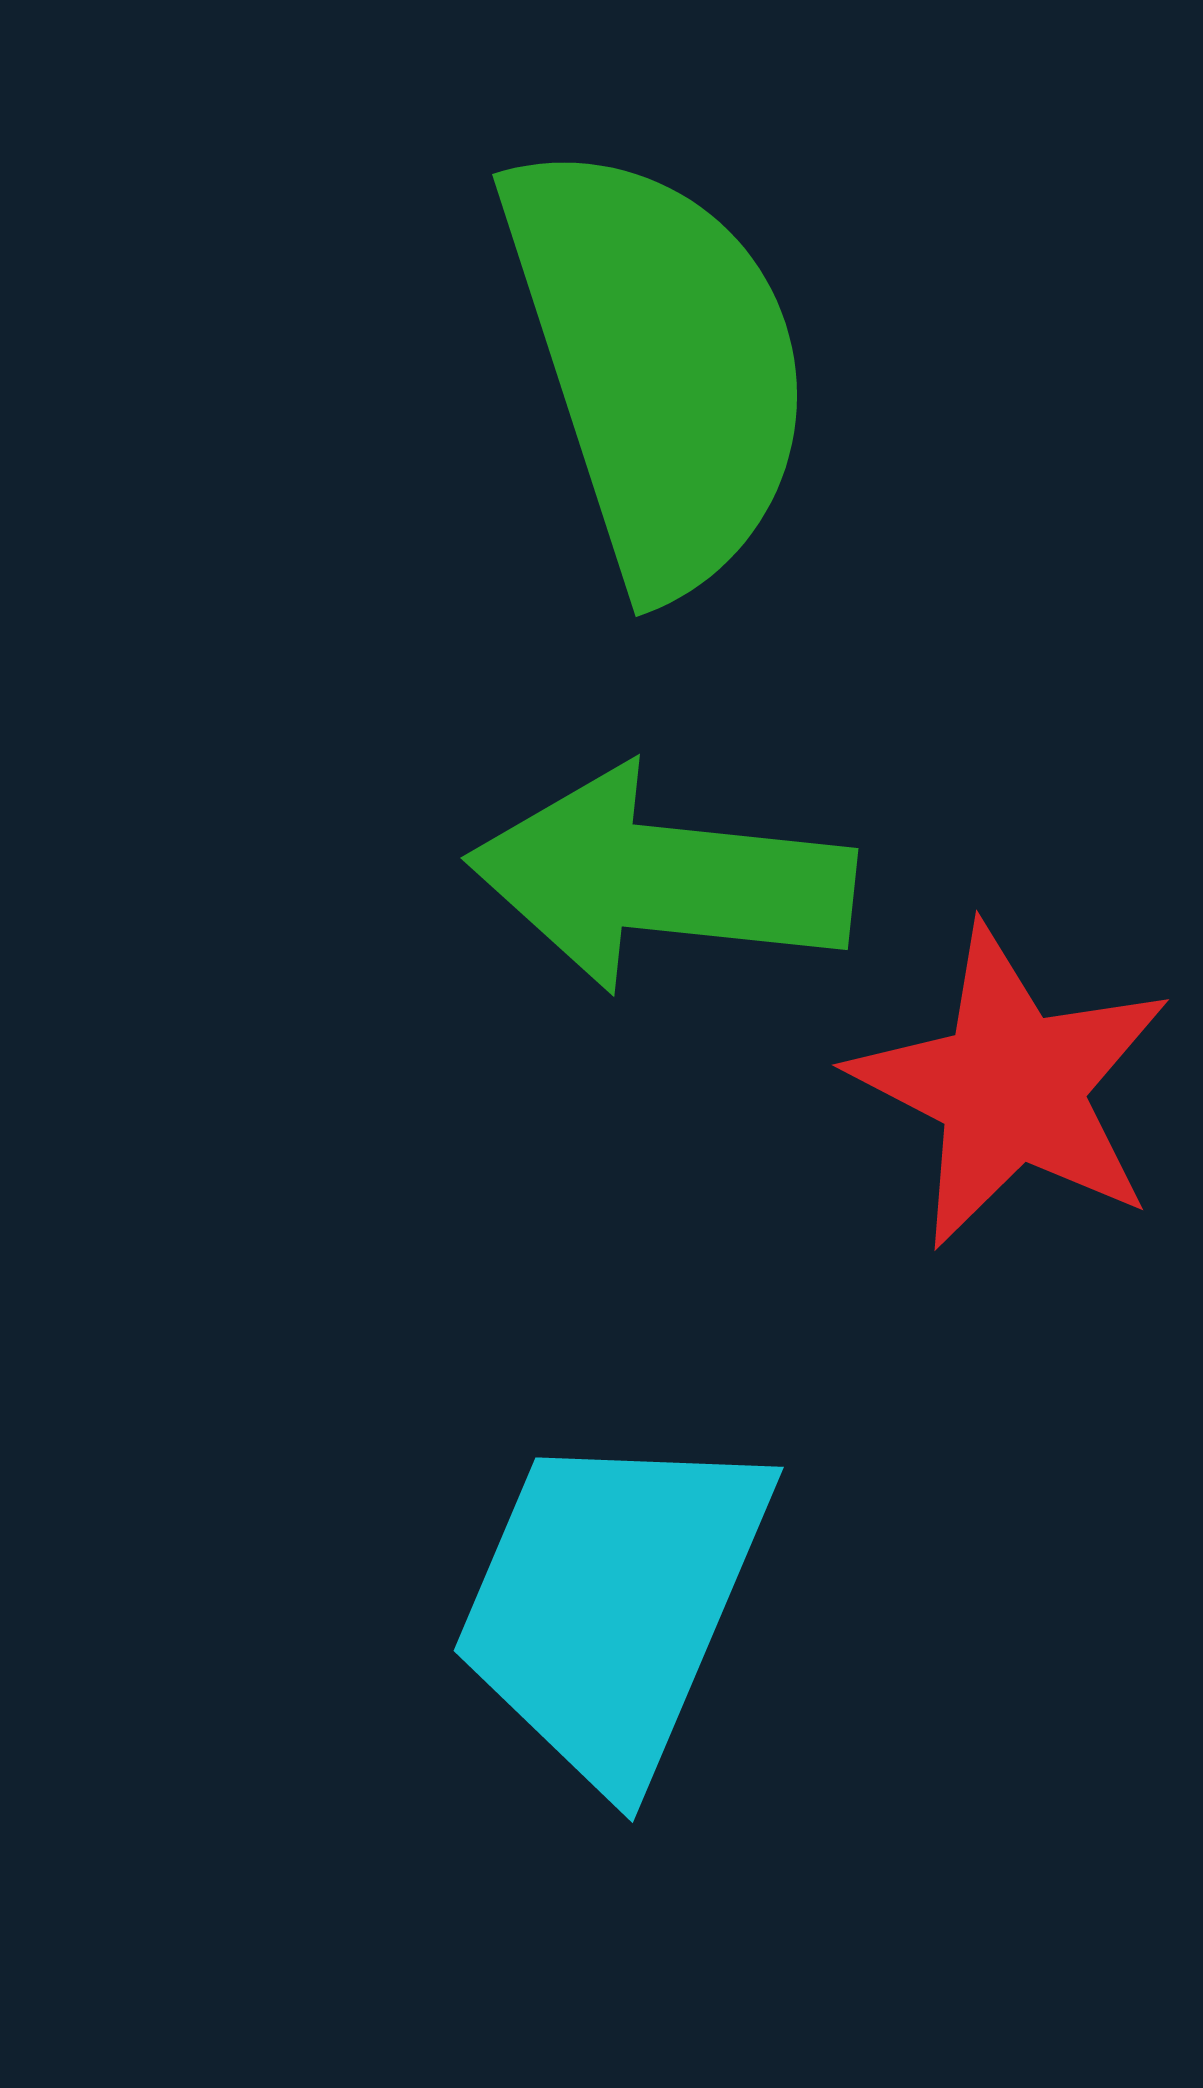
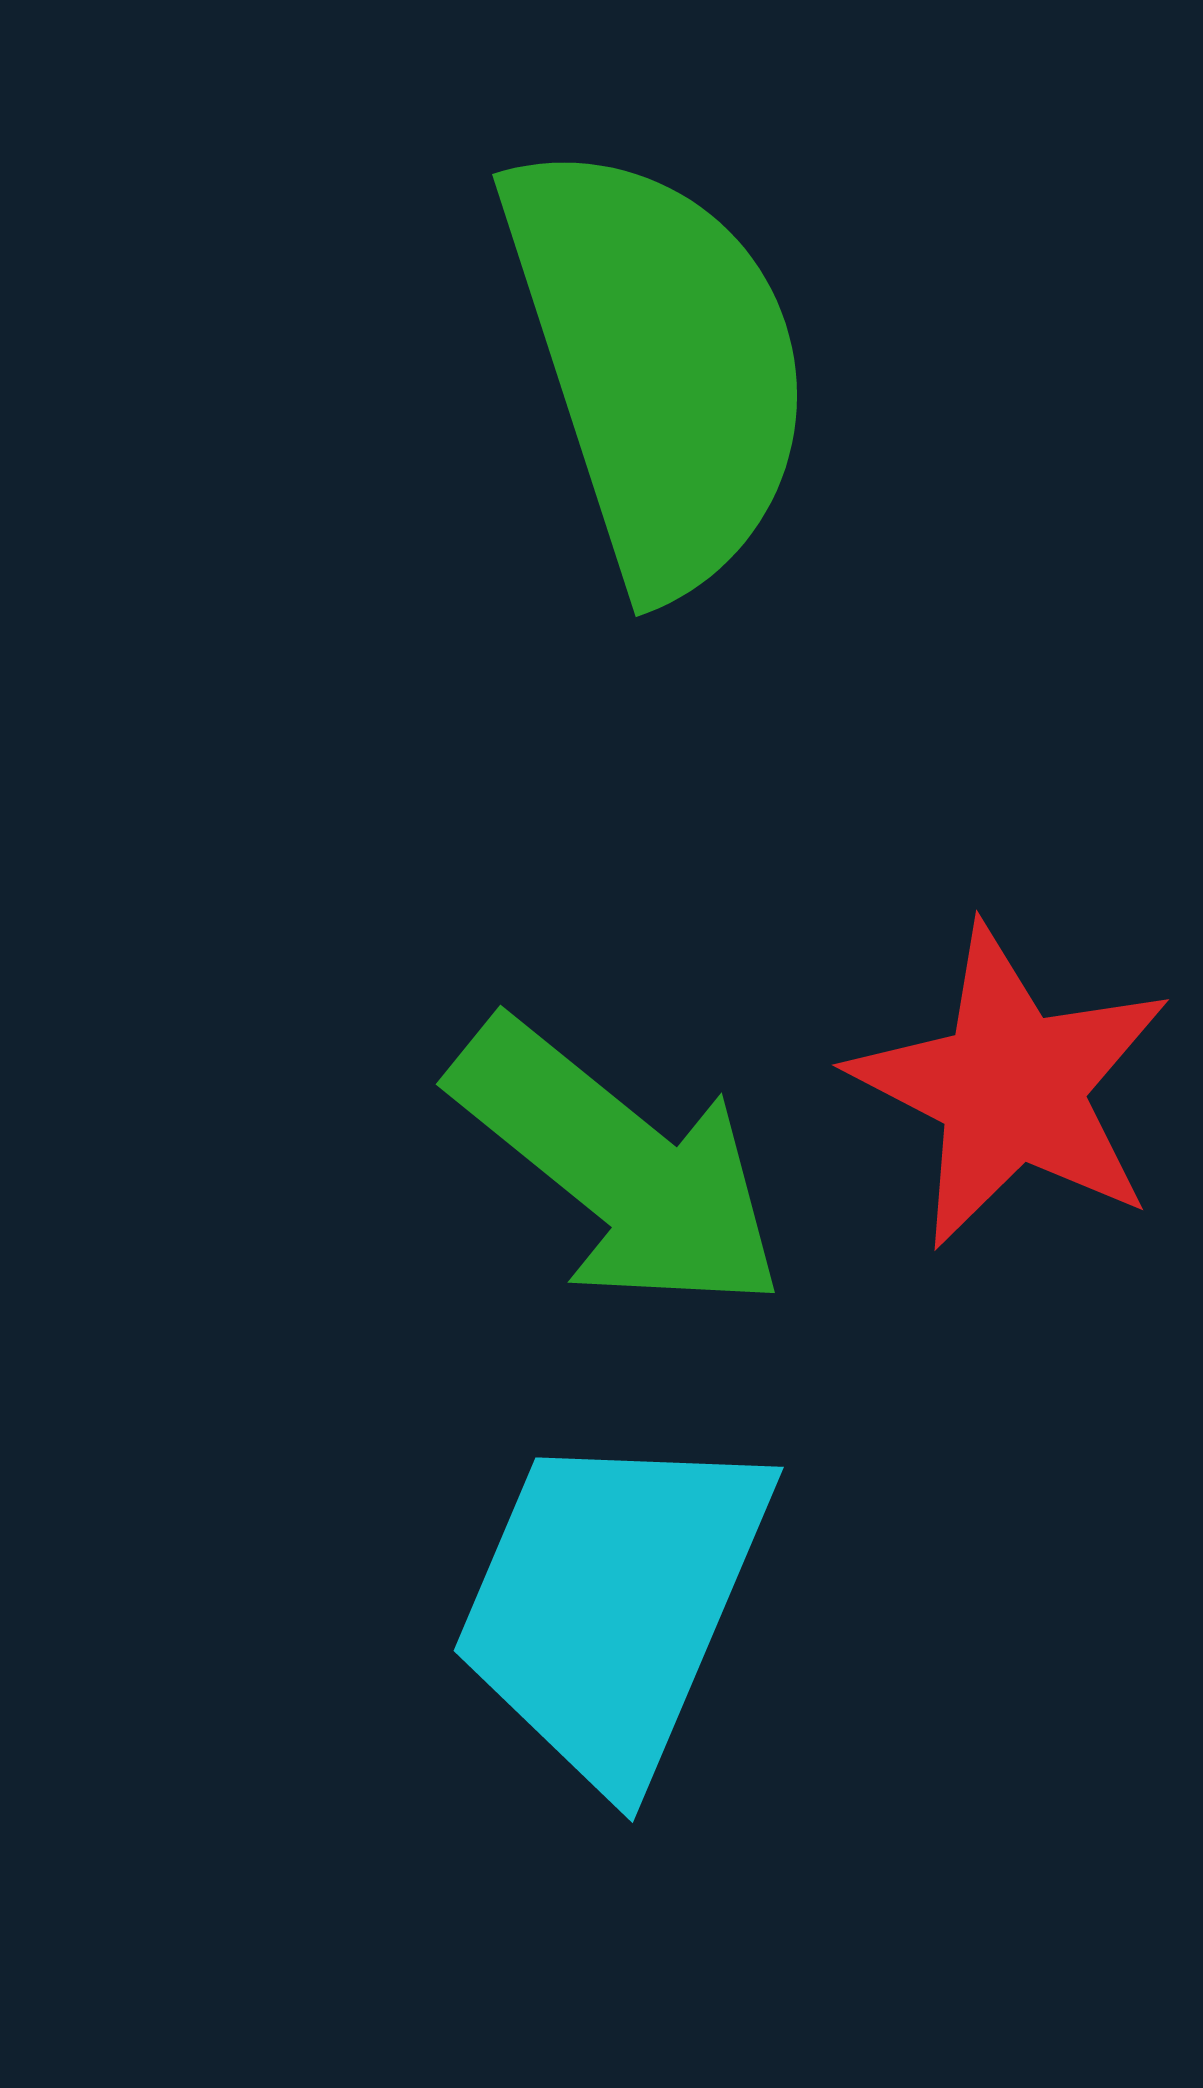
green arrow: moved 43 px left, 287 px down; rotated 147 degrees counterclockwise
